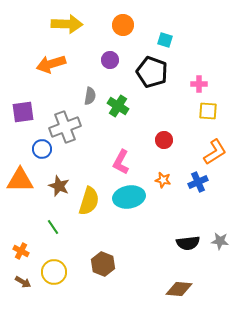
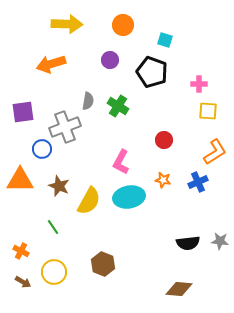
gray semicircle: moved 2 px left, 5 px down
yellow semicircle: rotated 12 degrees clockwise
